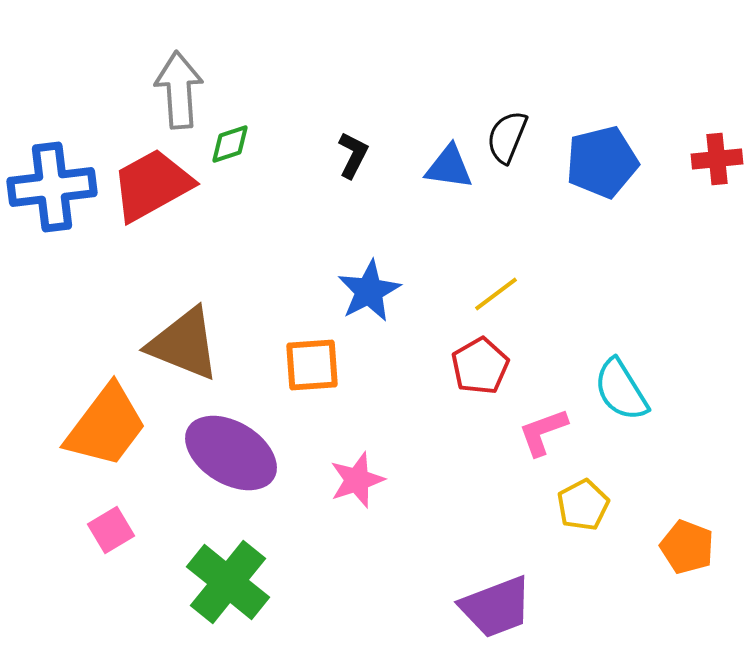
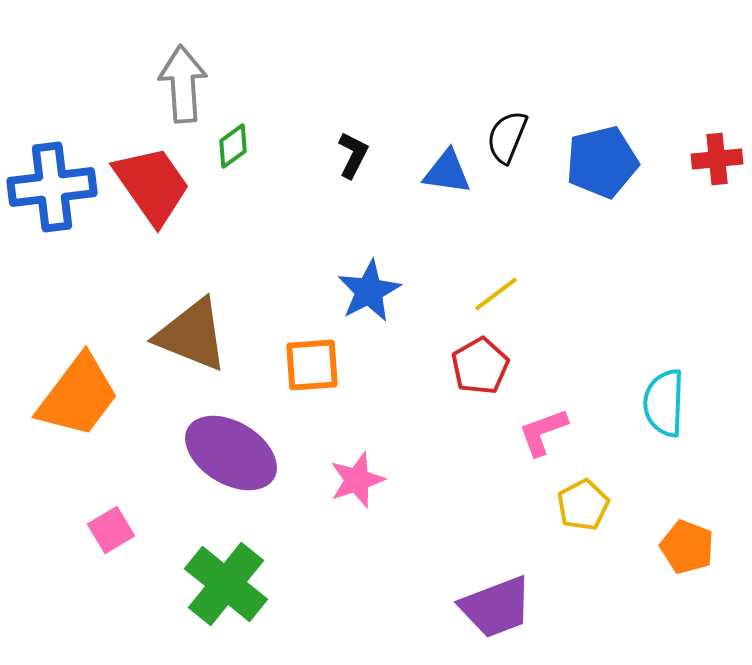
gray arrow: moved 4 px right, 6 px up
green diamond: moved 3 px right, 2 px down; rotated 18 degrees counterclockwise
blue triangle: moved 2 px left, 5 px down
red trapezoid: rotated 84 degrees clockwise
brown triangle: moved 8 px right, 9 px up
cyan semicircle: moved 43 px right, 13 px down; rotated 34 degrees clockwise
orange trapezoid: moved 28 px left, 30 px up
green cross: moved 2 px left, 2 px down
